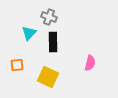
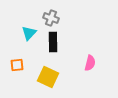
gray cross: moved 2 px right, 1 px down
